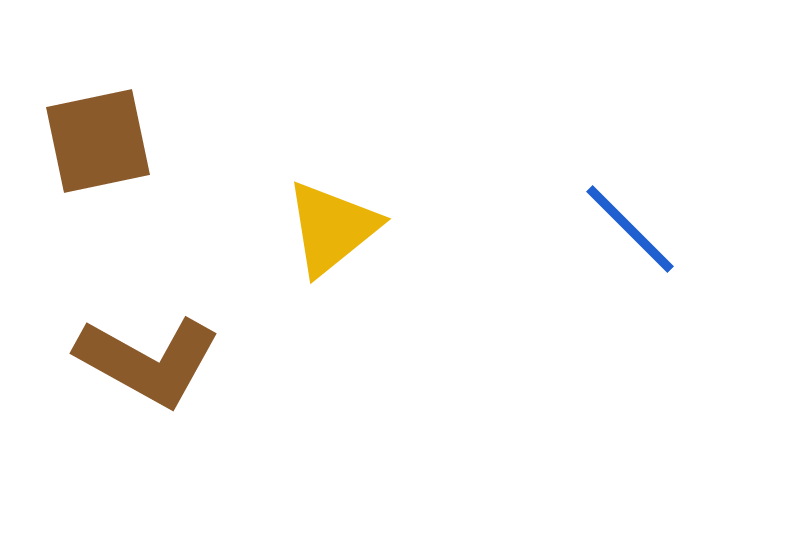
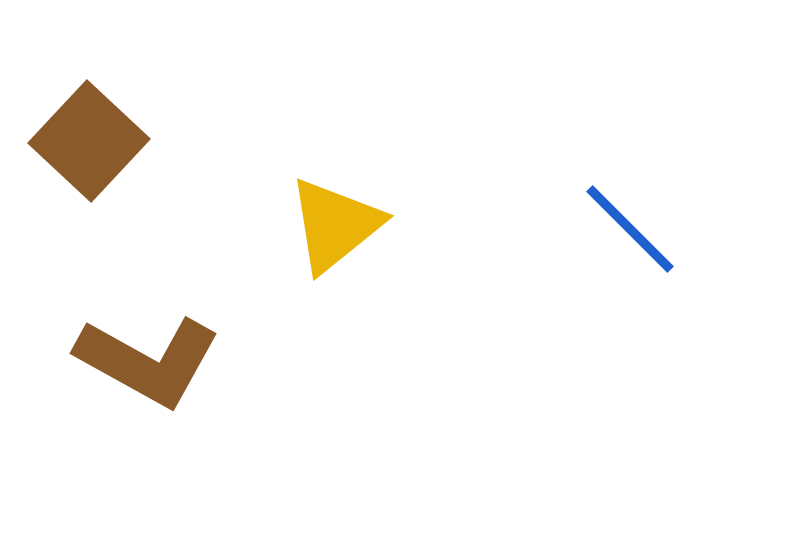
brown square: moved 9 px left; rotated 35 degrees counterclockwise
yellow triangle: moved 3 px right, 3 px up
